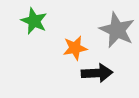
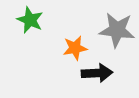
green star: moved 4 px left, 1 px up
gray star: rotated 18 degrees counterclockwise
